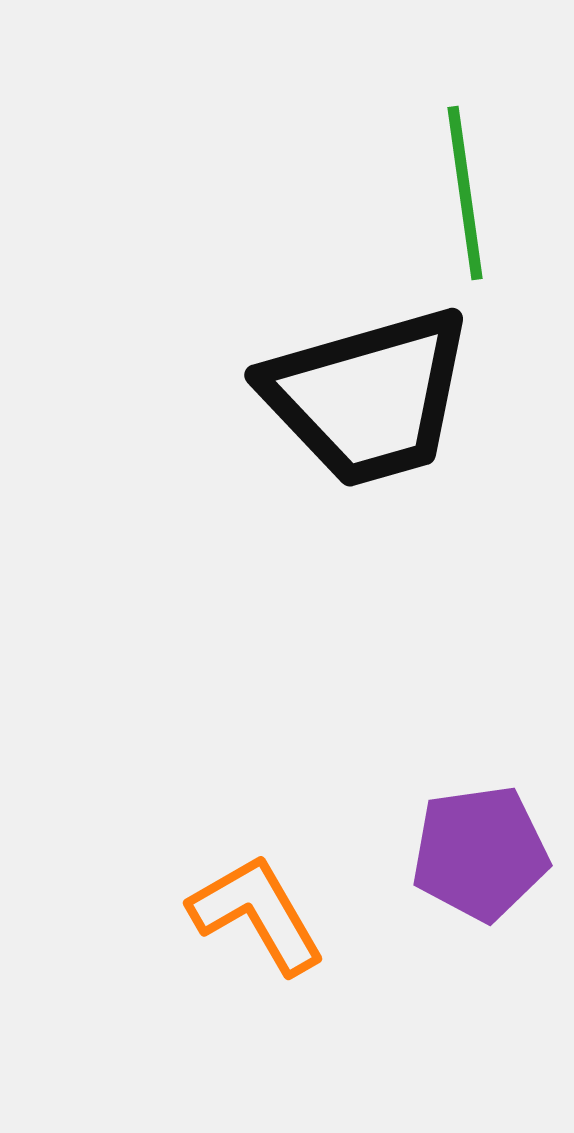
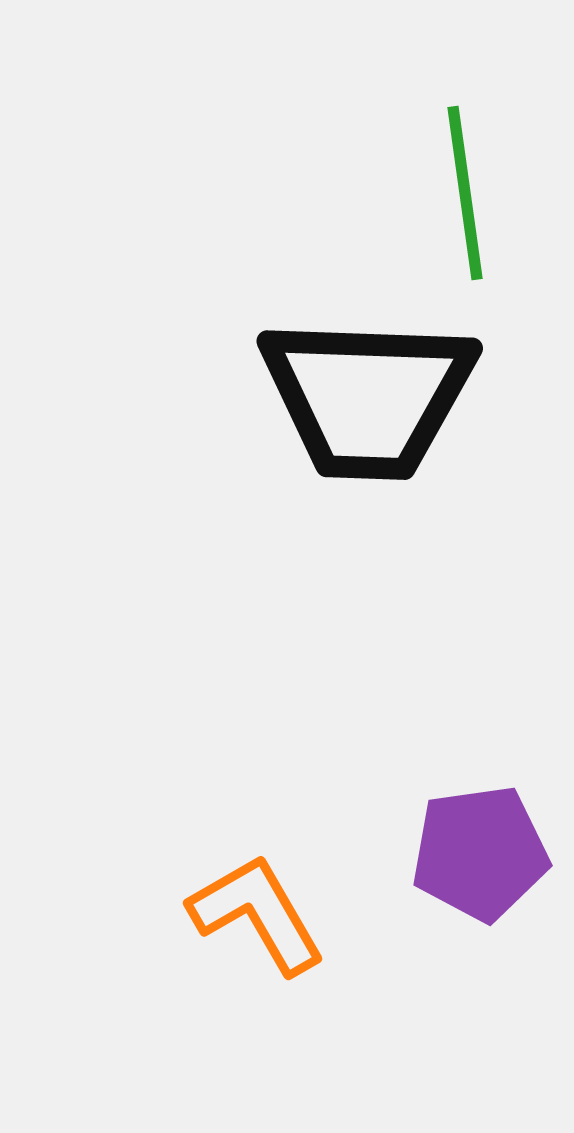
black trapezoid: rotated 18 degrees clockwise
